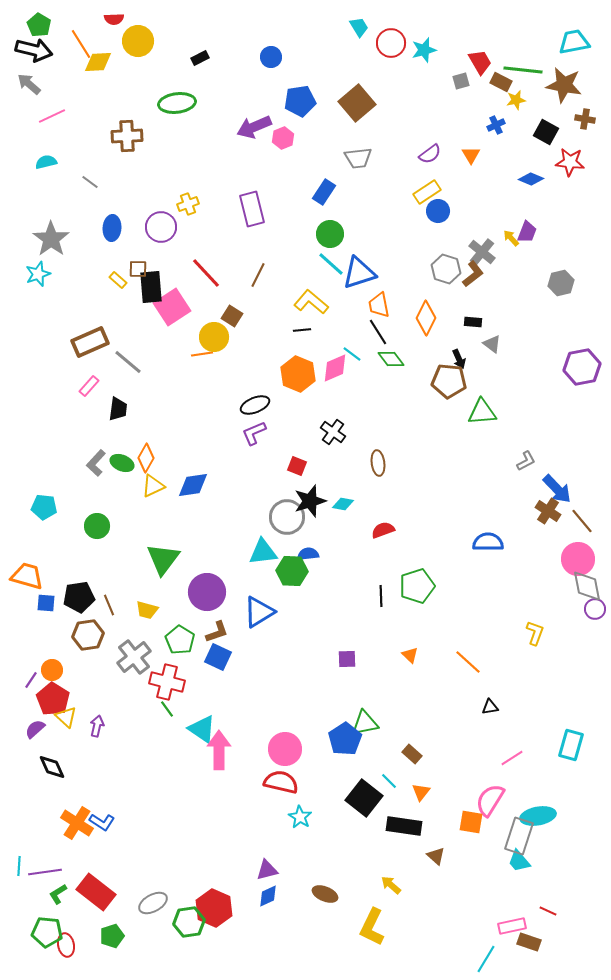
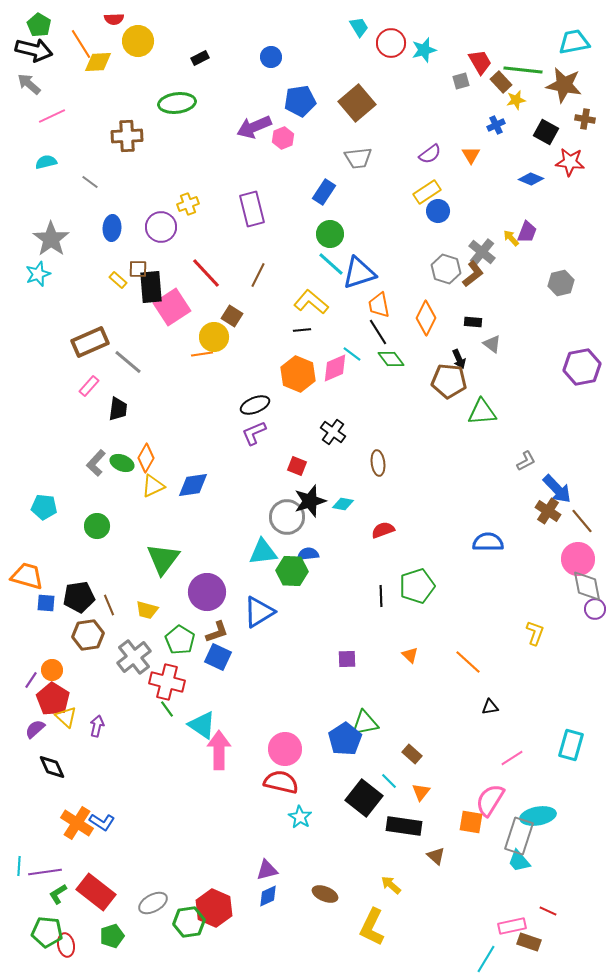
brown rectangle at (501, 82): rotated 20 degrees clockwise
cyan triangle at (202, 729): moved 4 px up
